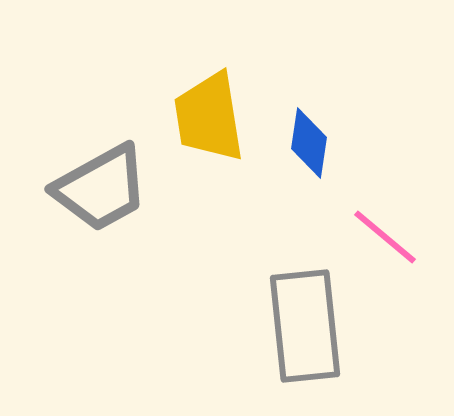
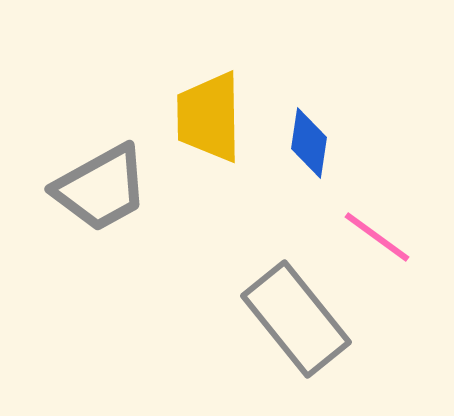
yellow trapezoid: rotated 8 degrees clockwise
pink line: moved 8 px left; rotated 4 degrees counterclockwise
gray rectangle: moved 9 px left, 7 px up; rotated 33 degrees counterclockwise
